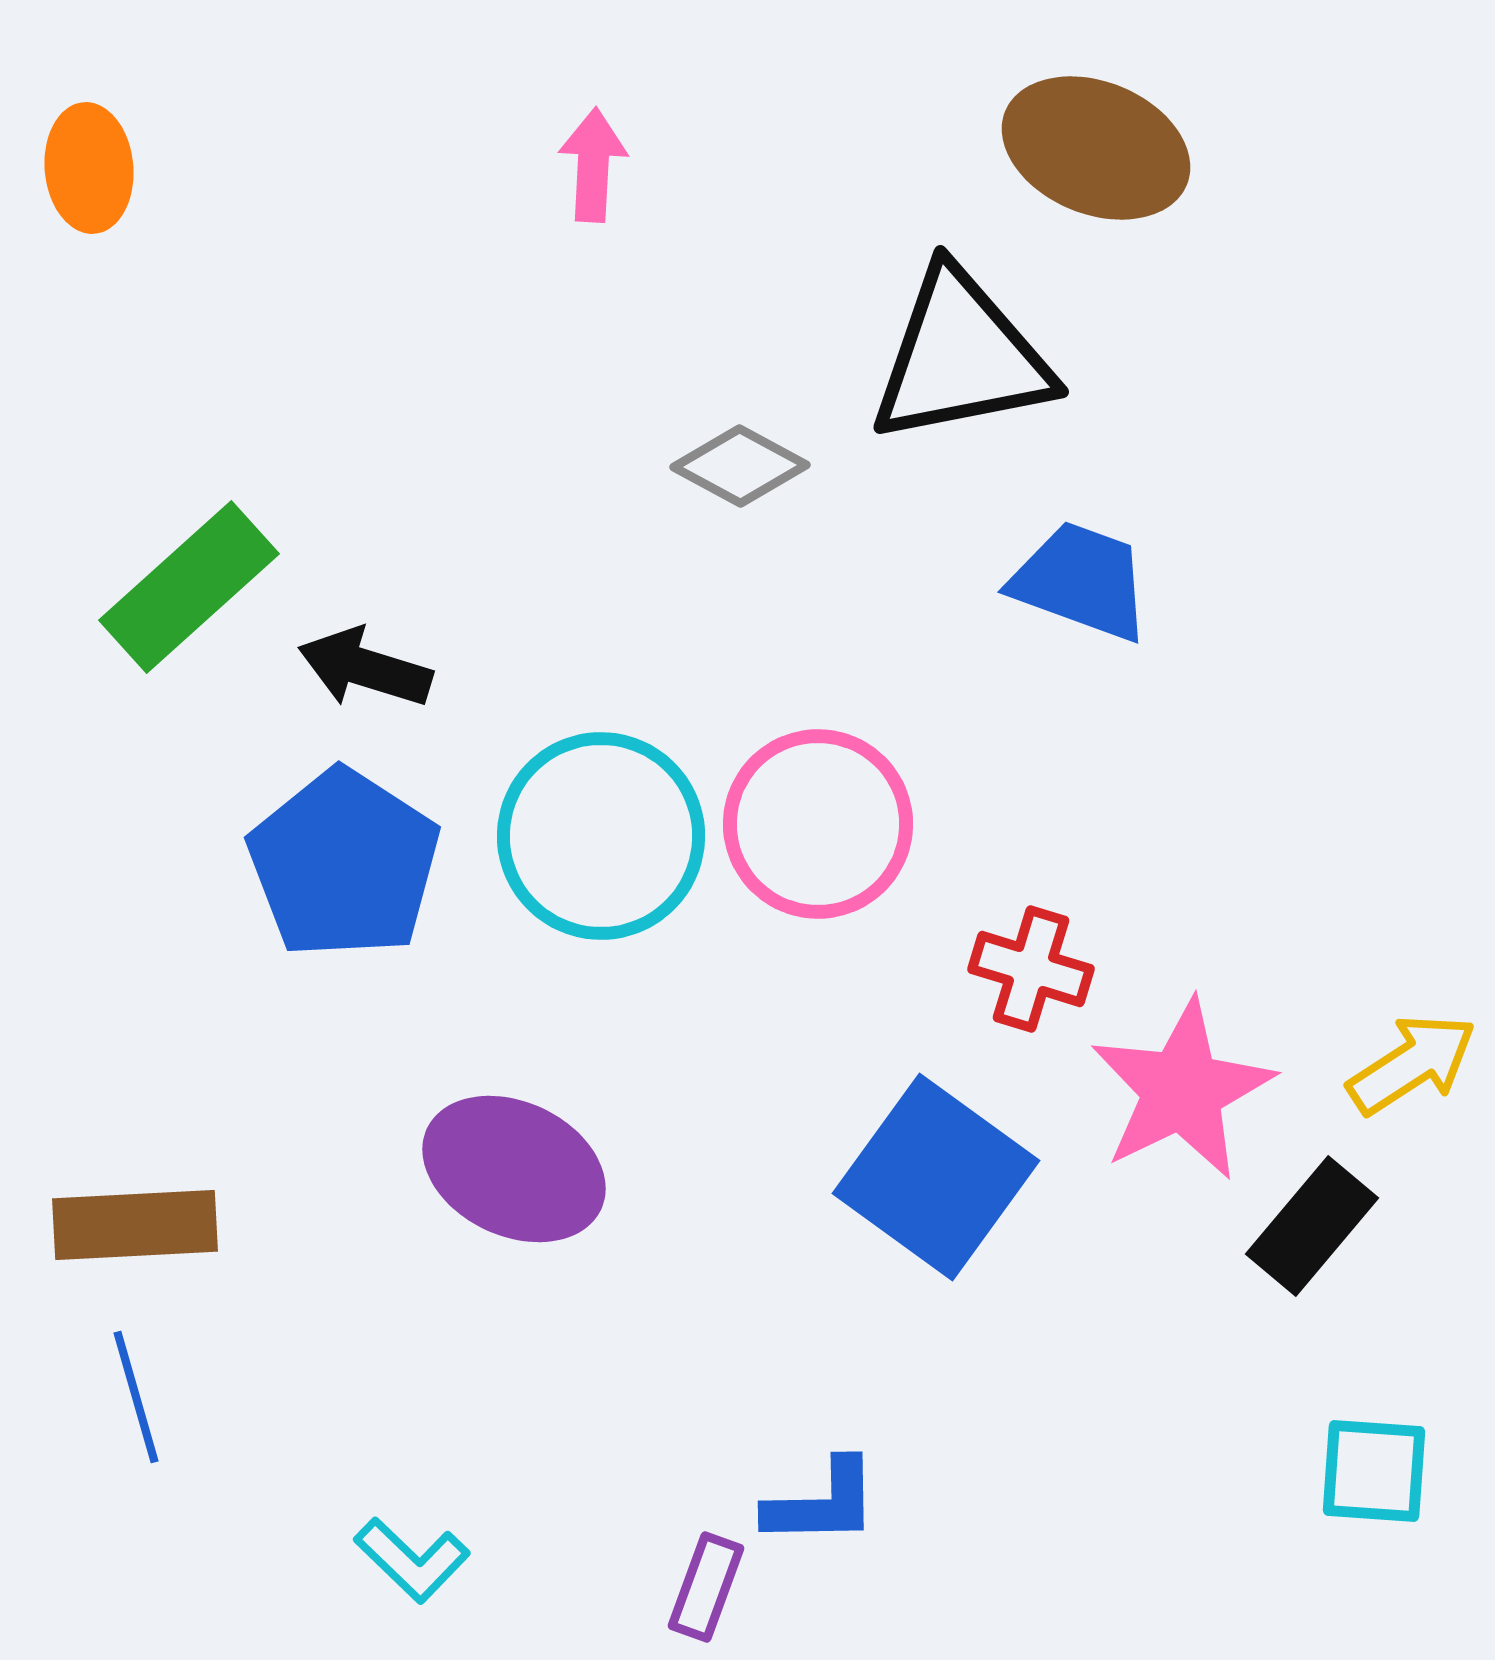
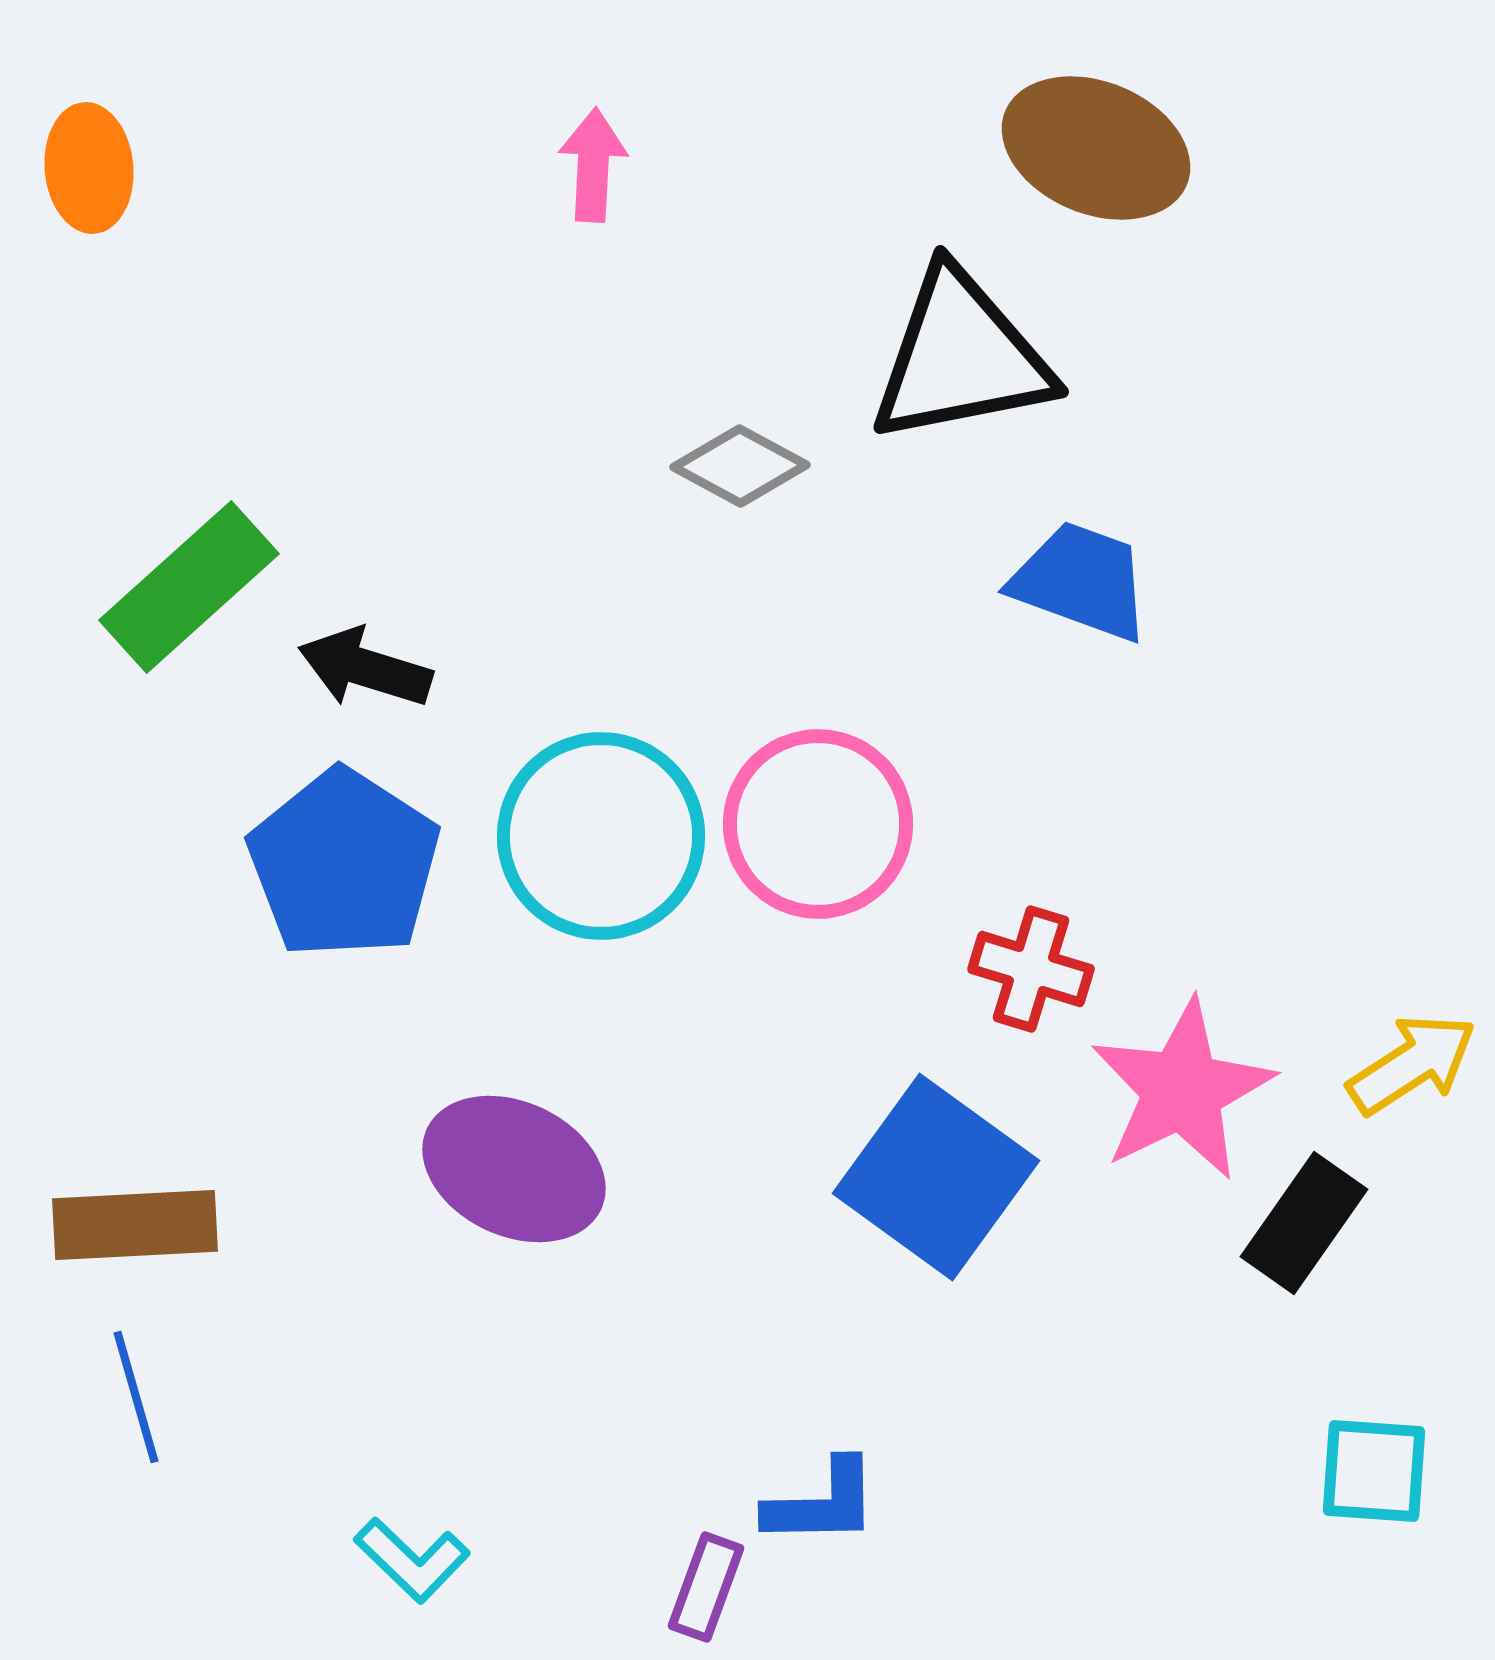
black rectangle: moved 8 px left, 3 px up; rotated 5 degrees counterclockwise
